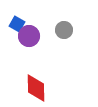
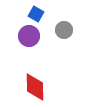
blue square: moved 19 px right, 10 px up
red diamond: moved 1 px left, 1 px up
